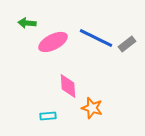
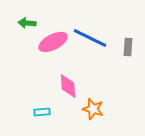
blue line: moved 6 px left
gray rectangle: moved 1 px right, 3 px down; rotated 48 degrees counterclockwise
orange star: moved 1 px right, 1 px down
cyan rectangle: moved 6 px left, 4 px up
